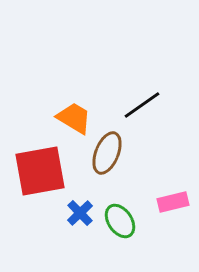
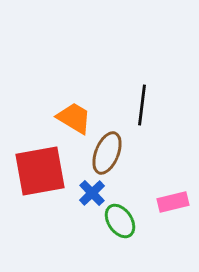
black line: rotated 48 degrees counterclockwise
blue cross: moved 12 px right, 20 px up
